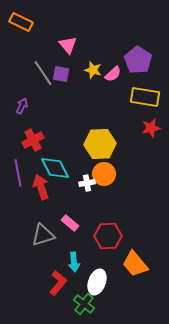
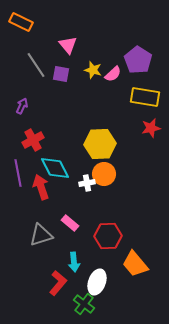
gray line: moved 7 px left, 8 px up
gray triangle: moved 2 px left
